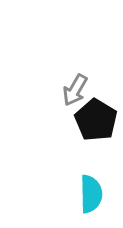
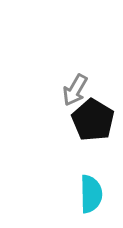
black pentagon: moved 3 px left
